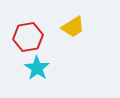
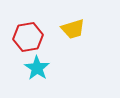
yellow trapezoid: moved 2 px down; rotated 15 degrees clockwise
